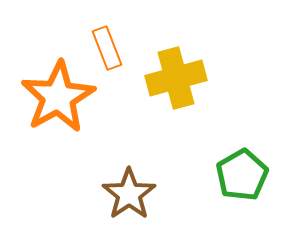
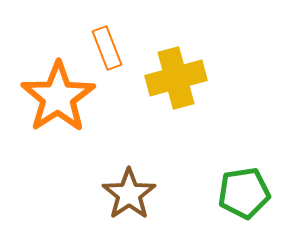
orange star: rotated 4 degrees counterclockwise
green pentagon: moved 2 px right, 18 px down; rotated 21 degrees clockwise
